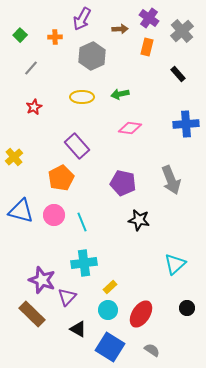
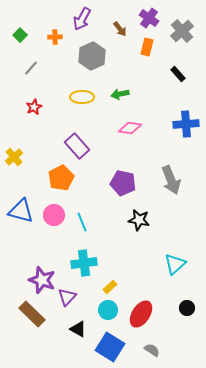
brown arrow: rotated 56 degrees clockwise
